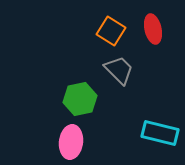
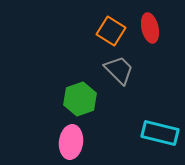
red ellipse: moved 3 px left, 1 px up
green hexagon: rotated 8 degrees counterclockwise
